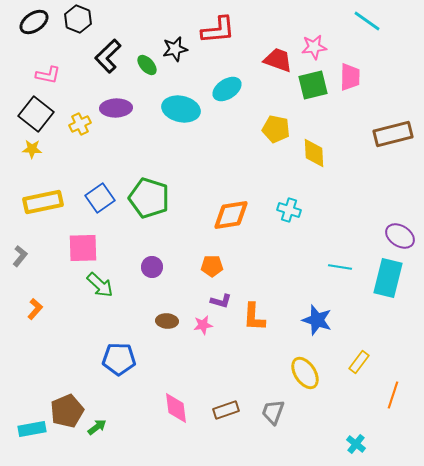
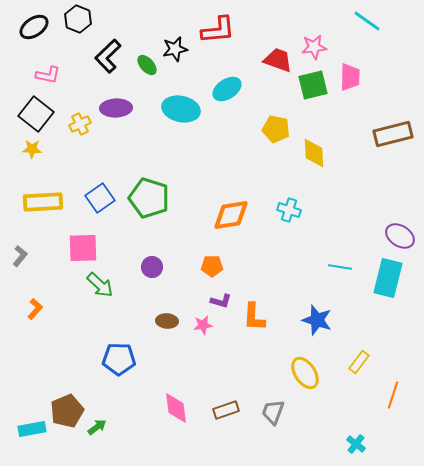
black ellipse at (34, 22): moved 5 px down
yellow rectangle at (43, 202): rotated 9 degrees clockwise
